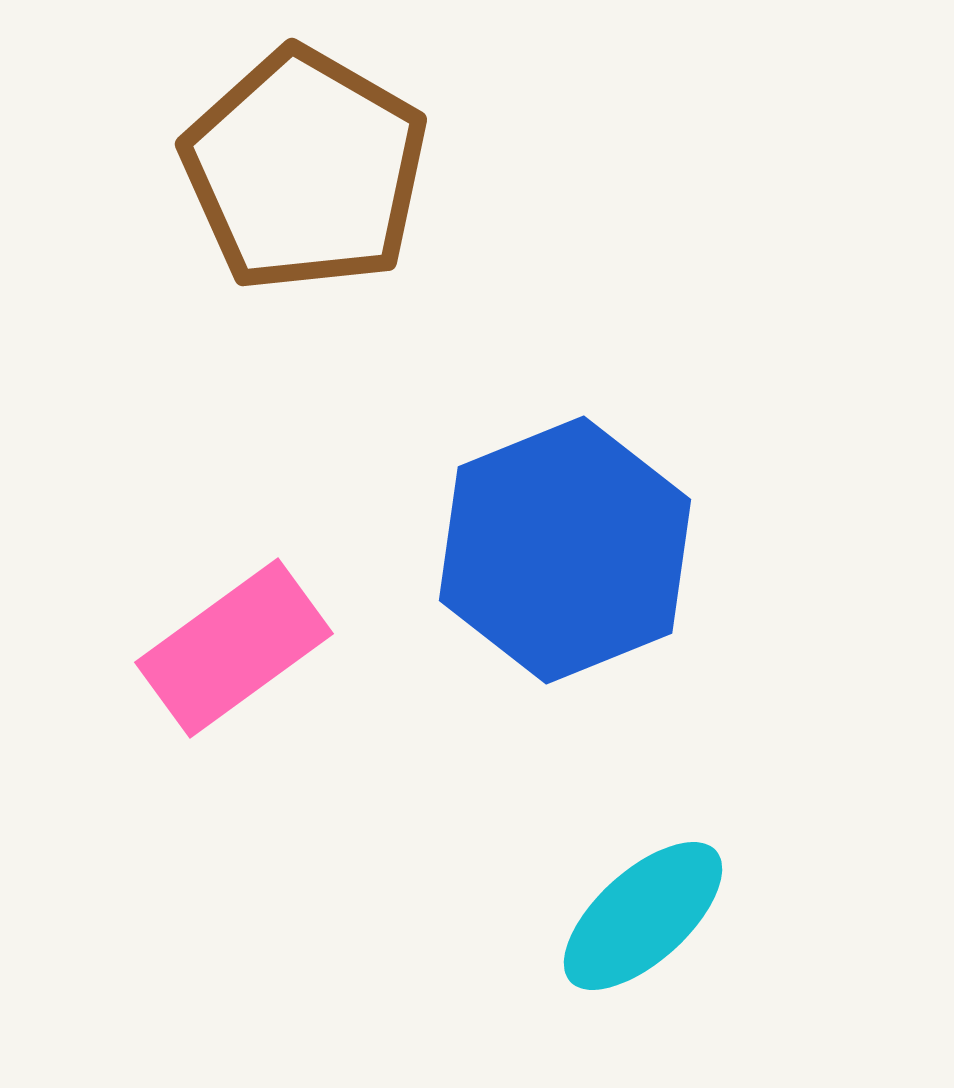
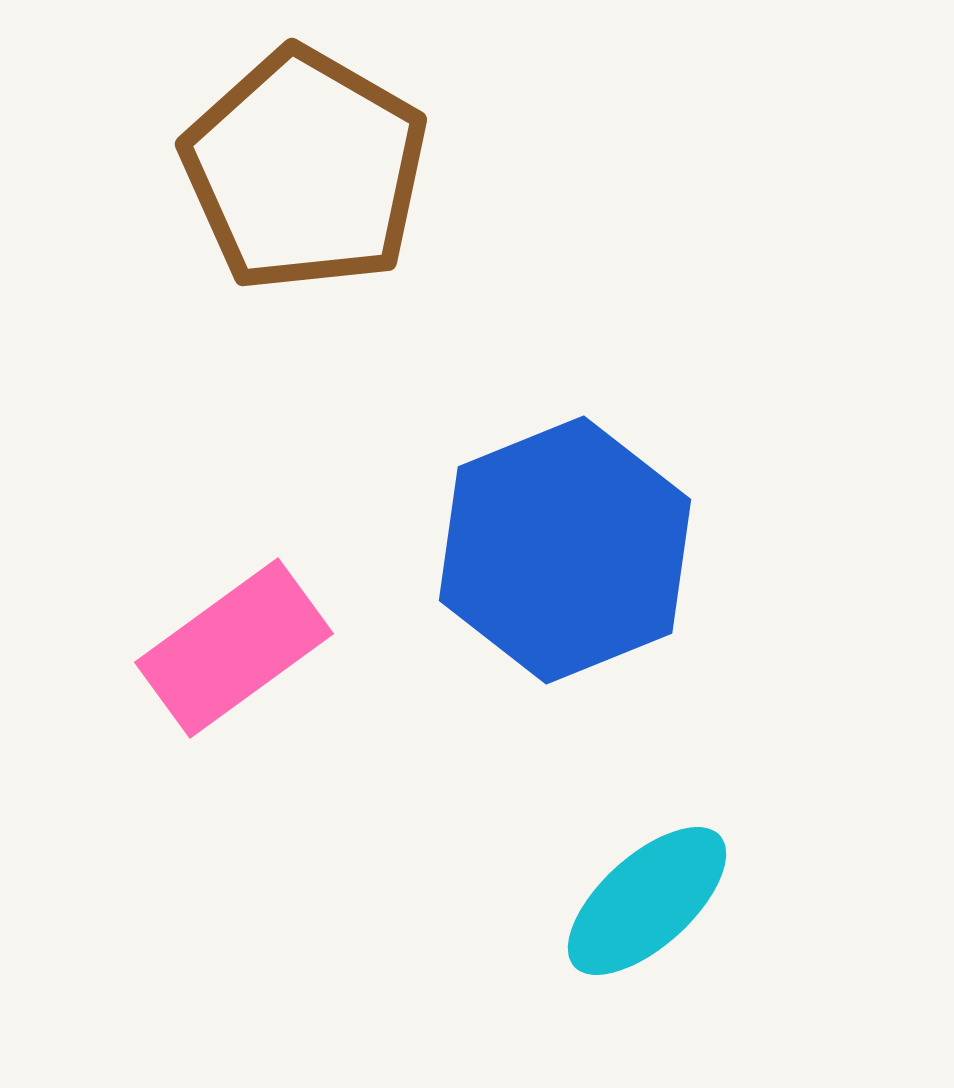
cyan ellipse: moved 4 px right, 15 px up
